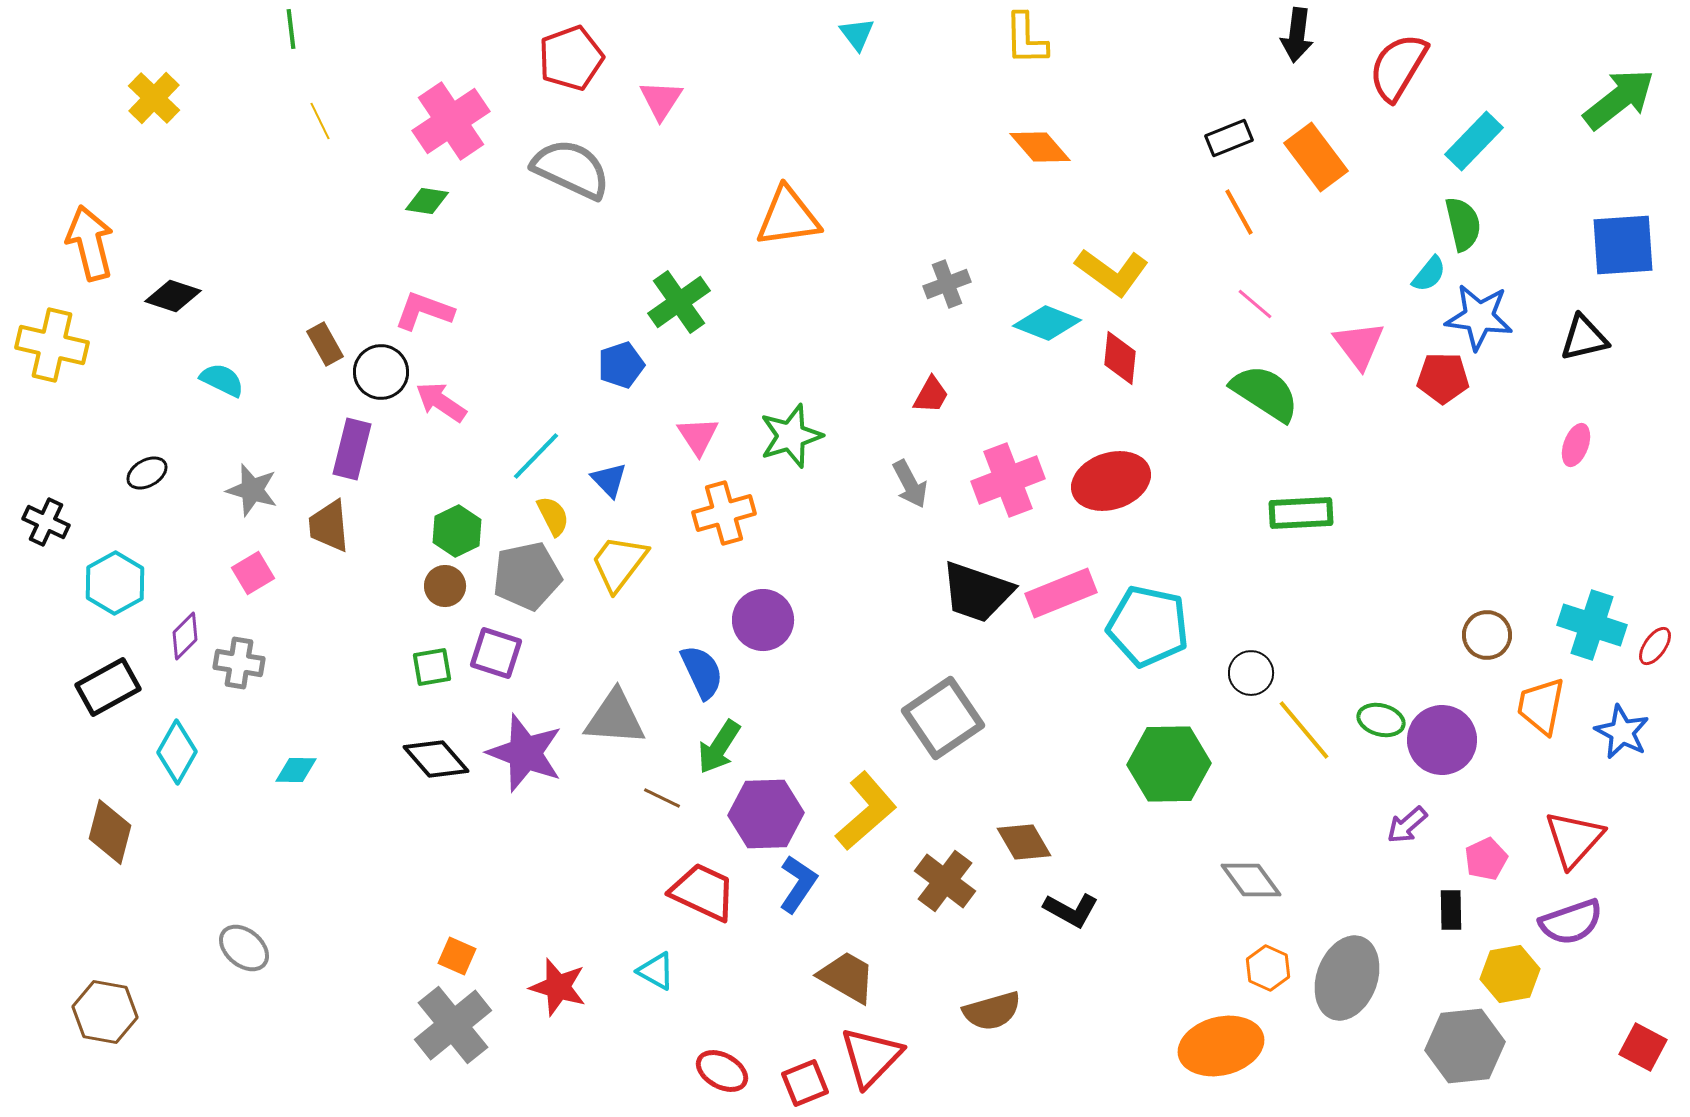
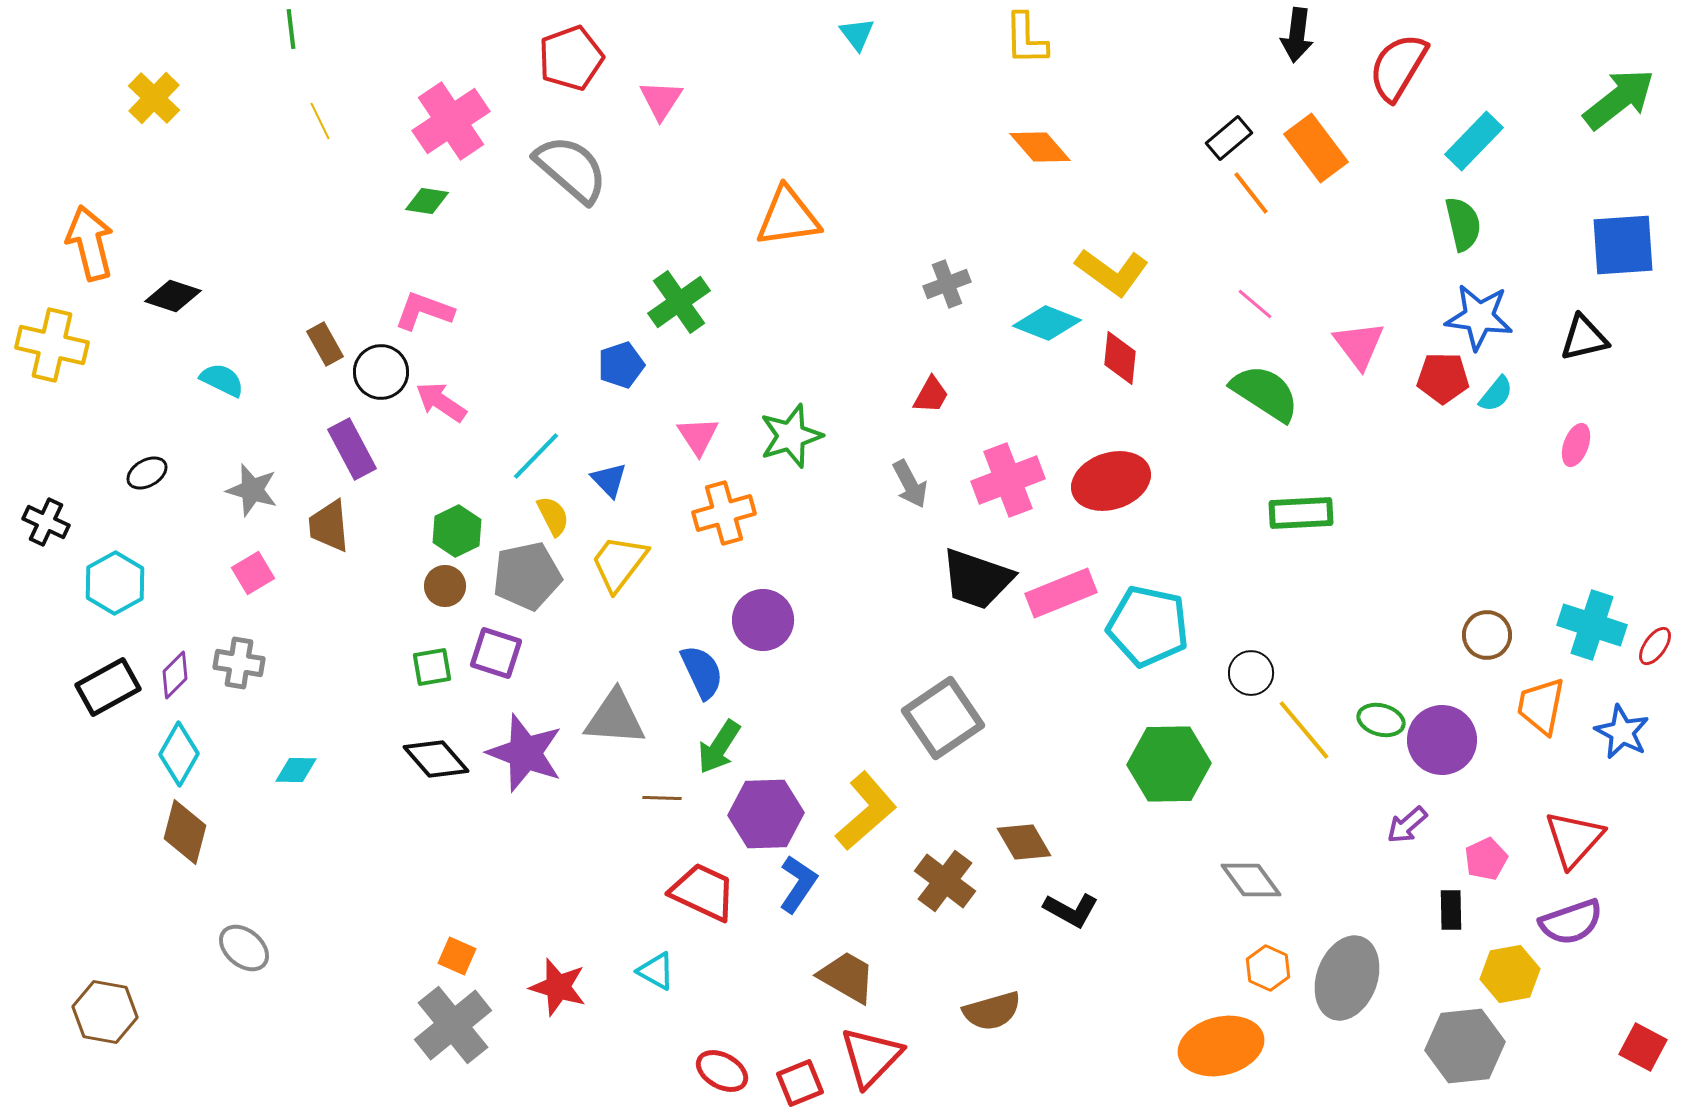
black rectangle at (1229, 138): rotated 18 degrees counterclockwise
orange rectangle at (1316, 157): moved 9 px up
gray semicircle at (571, 169): rotated 16 degrees clockwise
orange line at (1239, 212): moved 12 px right, 19 px up; rotated 9 degrees counterclockwise
cyan semicircle at (1429, 274): moved 67 px right, 120 px down
purple rectangle at (352, 449): rotated 42 degrees counterclockwise
black trapezoid at (977, 592): moved 13 px up
purple diamond at (185, 636): moved 10 px left, 39 px down
cyan diamond at (177, 752): moved 2 px right, 2 px down
brown line at (662, 798): rotated 24 degrees counterclockwise
brown diamond at (110, 832): moved 75 px right
red square at (805, 1083): moved 5 px left
